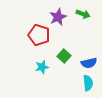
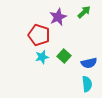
green arrow: moved 1 px right, 2 px up; rotated 64 degrees counterclockwise
cyan star: moved 10 px up
cyan semicircle: moved 1 px left, 1 px down
